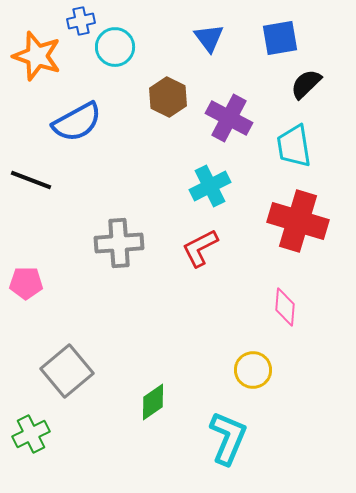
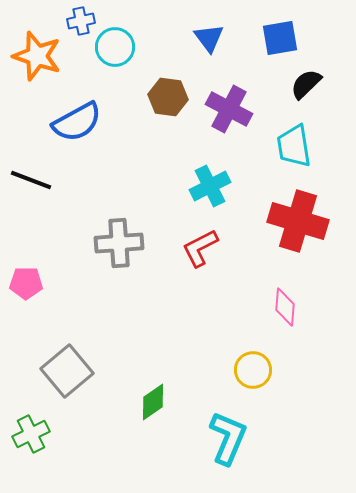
brown hexagon: rotated 18 degrees counterclockwise
purple cross: moved 9 px up
